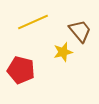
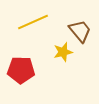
red pentagon: rotated 12 degrees counterclockwise
